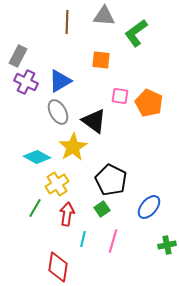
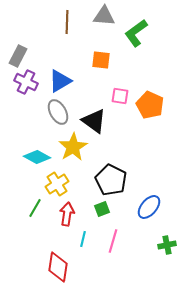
orange pentagon: moved 1 px right, 2 px down
green square: rotated 14 degrees clockwise
